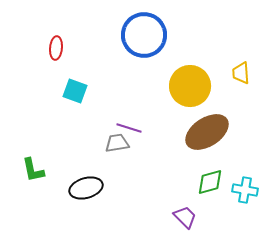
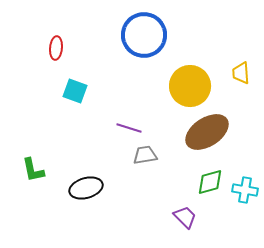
gray trapezoid: moved 28 px right, 12 px down
